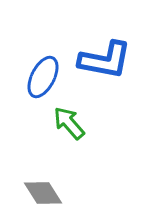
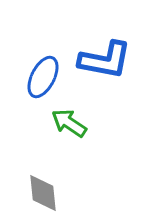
green arrow: rotated 15 degrees counterclockwise
gray diamond: rotated 27 degrees clockwise
